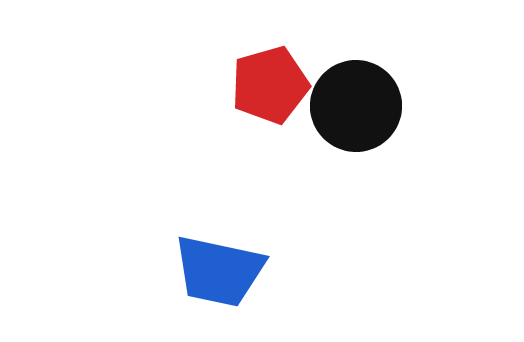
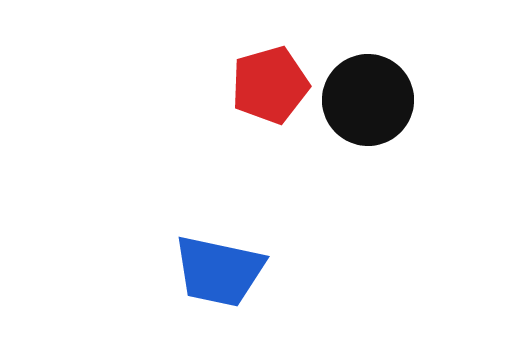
black circle: moved 12 px right, 6 px up
